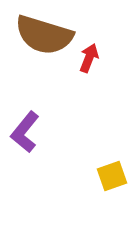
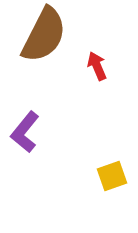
brown semicircle: rotated 80 degrees counterclockwise
red arrow: moved 8 px right, 8 px down; rotated 44 degrees counterclockwise
